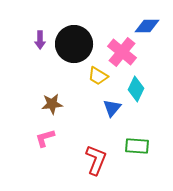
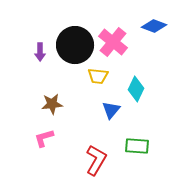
blue diamond: moved 7 px right; rotated 20 degrees clockwise
purple arrow: moved 12 px down
black circle: moved 1 px right, 1 px down
pink cross: moved 9 px left, 10 px up
yellow trapezoid: rotated 25 degrees counterclockwise
blue triangle: moved 1 px left, 2 px down
pink L-shape: moved 1 px left
red L-shape: rotated 8 degrees clockwise
